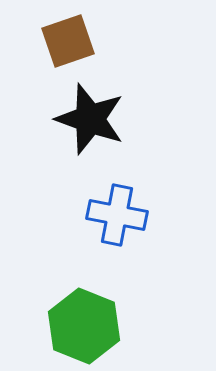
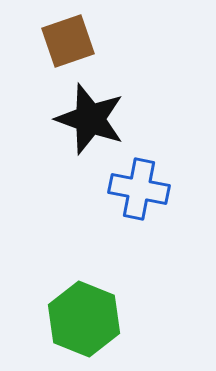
blue cross: moved 22 px right, 26 px up
green hexagon: moved 7 px up
